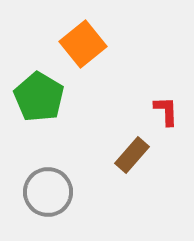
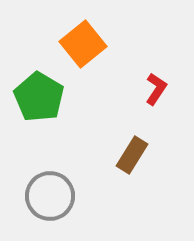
red L-shape: moved 10 px left, 22 px up; rotated 36 degrees clockwise
brown rectangle: rotated 9 degrees counterclockwise
gray circle: moved 2 px right, 4 px down
